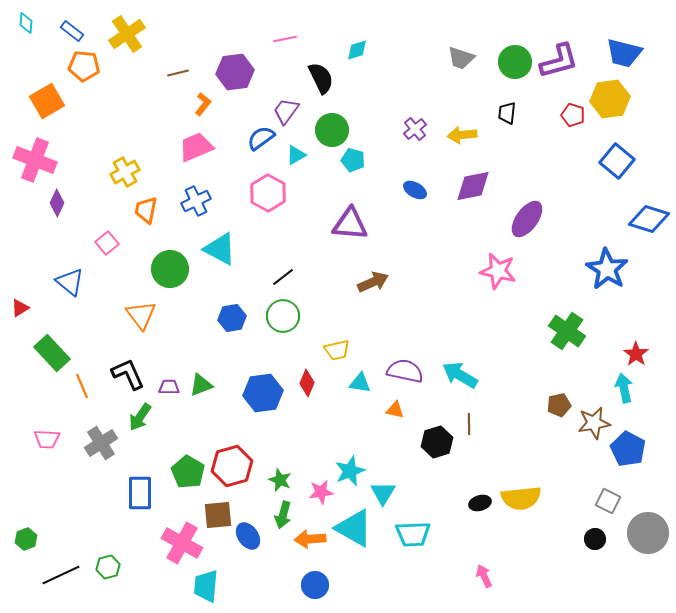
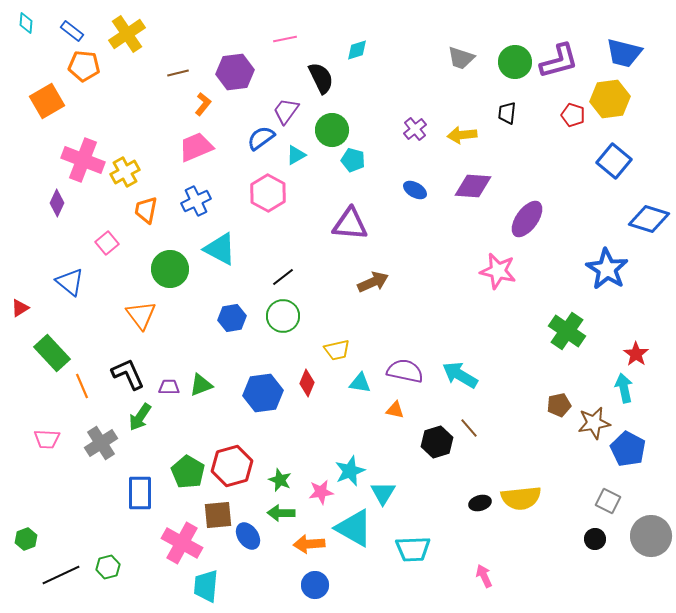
pink cross at (35, 160): moved 48 px right
blue square at (617, 161): moved 3 px left
purple diamond at (473, 186): rotated 15 degrees clockwise
brown line at (469, 424): moved 4 px down; rotated 40 degrees counterclockwise
green arrow at (283, 515): moved 2 px left, 2 px up; rotated 76 degrees clockwise
gray circle at (648, 533): moved 3 px right, 3 px down
cyan trapezoid at (413, 534): moved 15 px down
orange arrow at (310, 539): moved 1 px left, 5 px down
